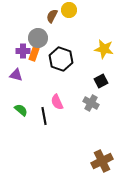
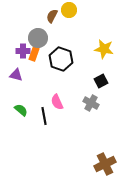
brown cross: moved 3 px right, 3 px down
